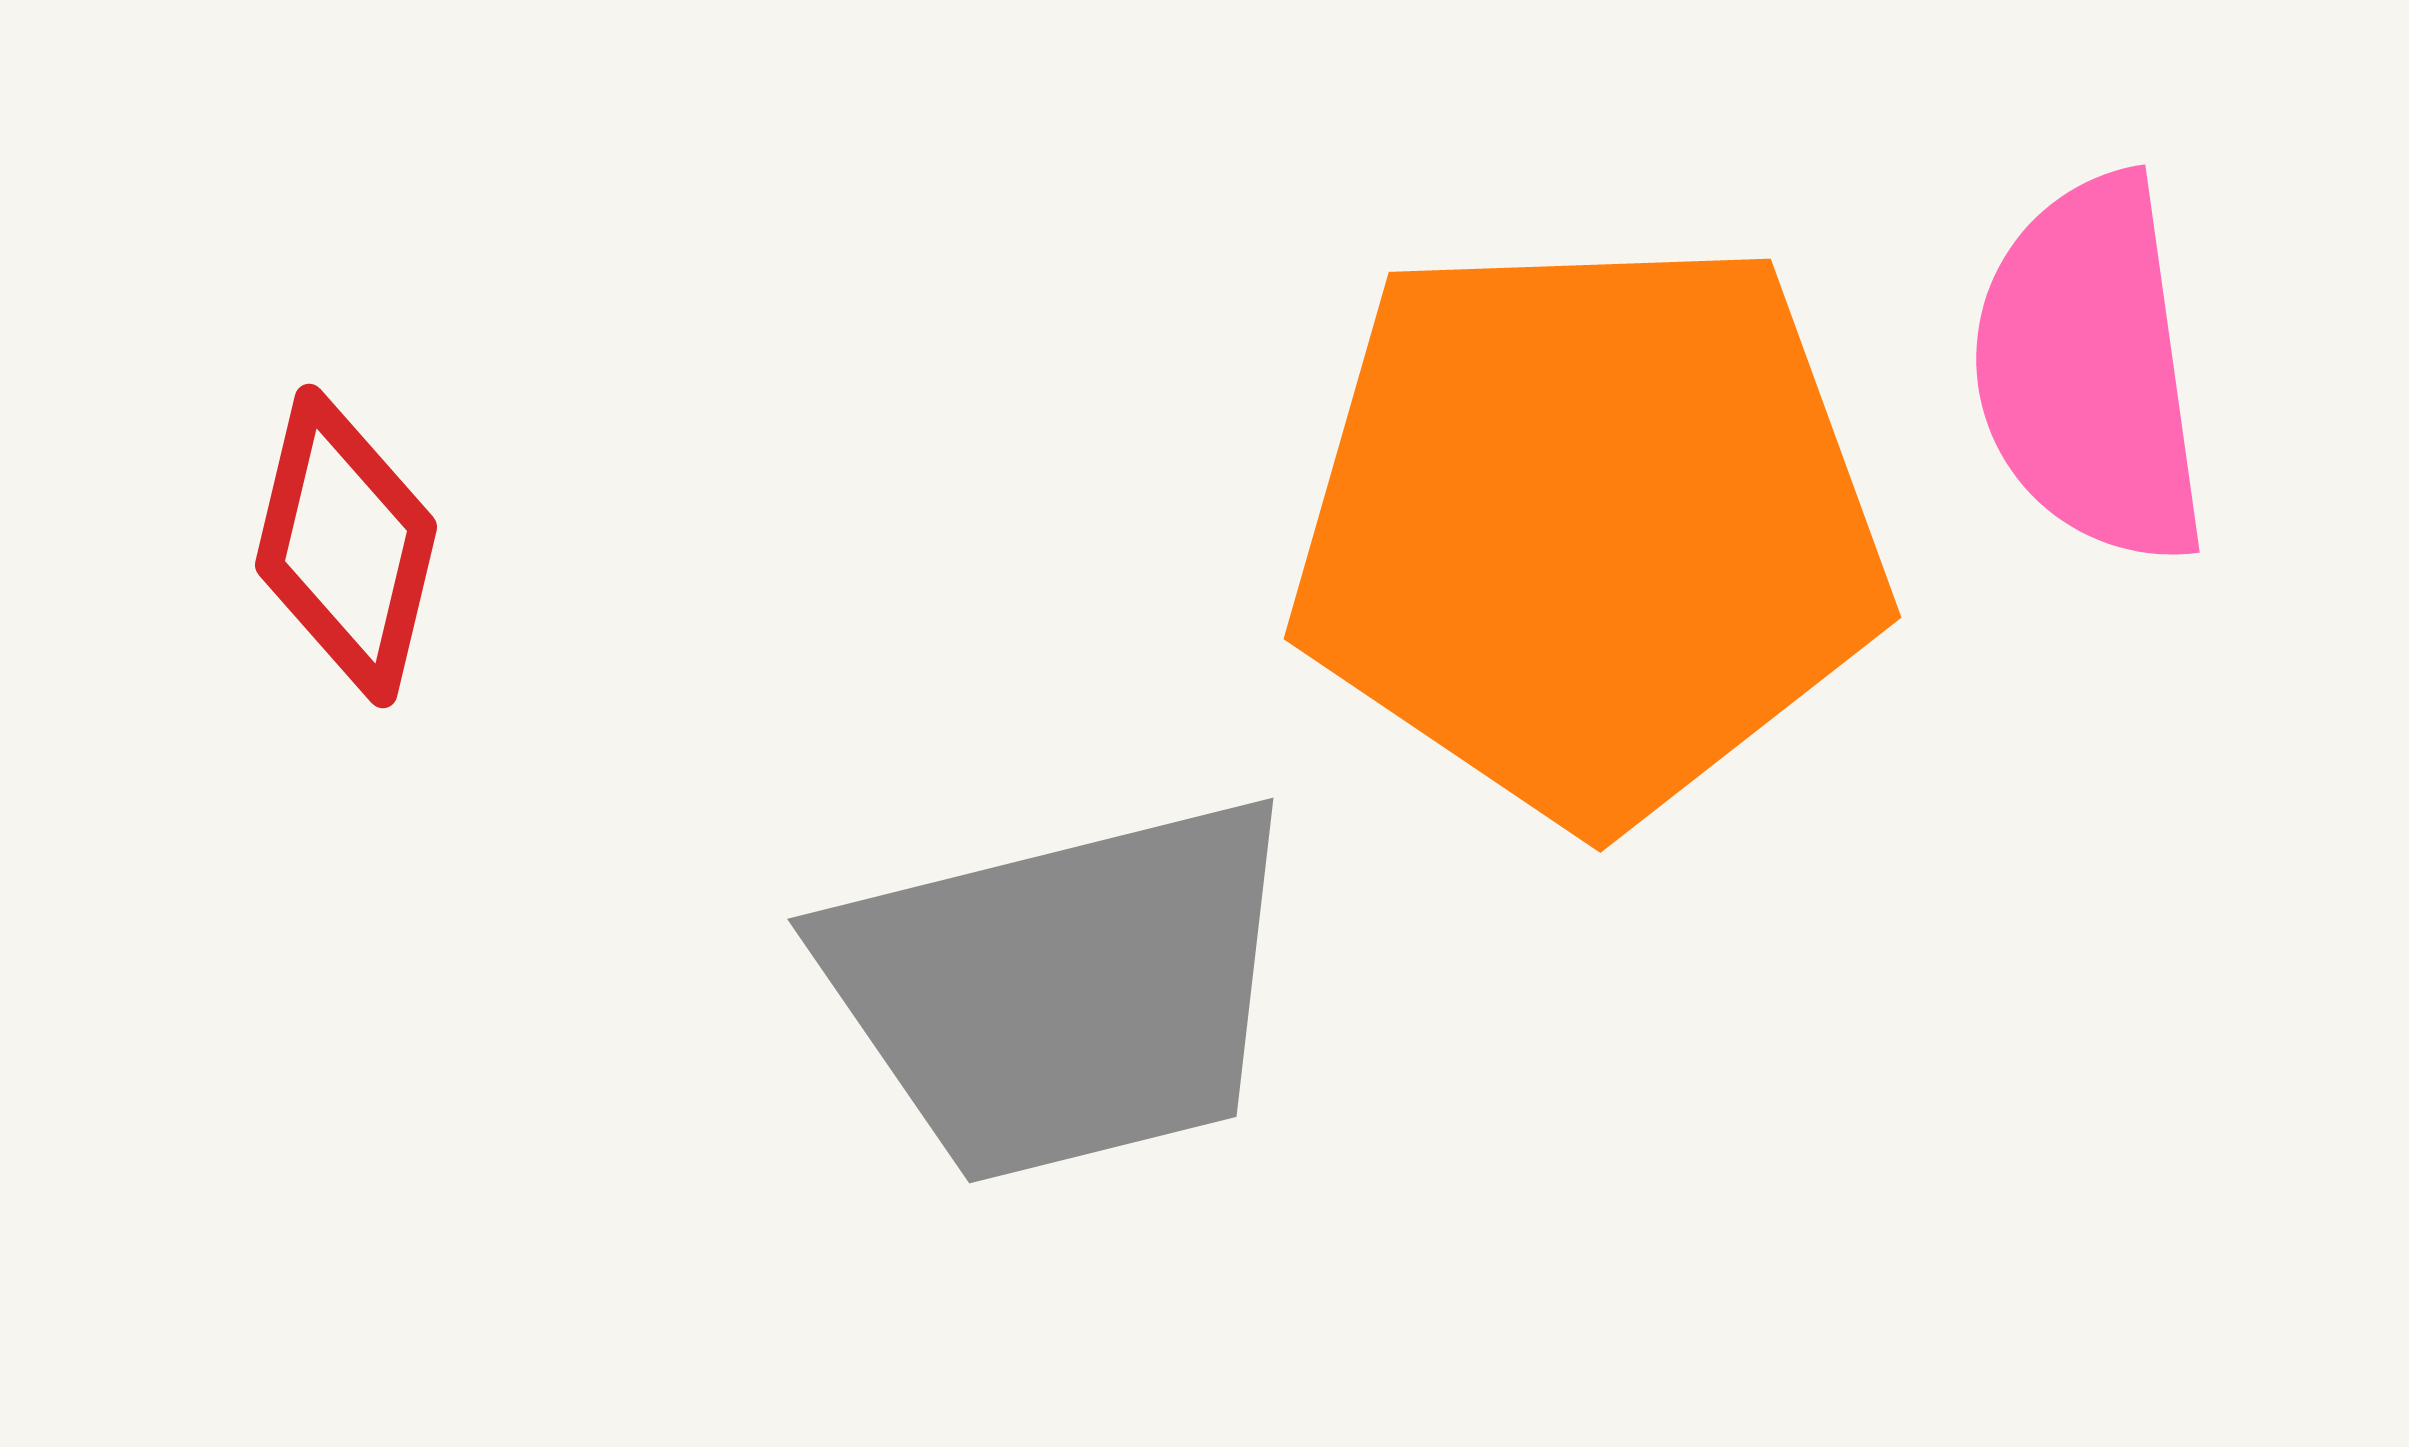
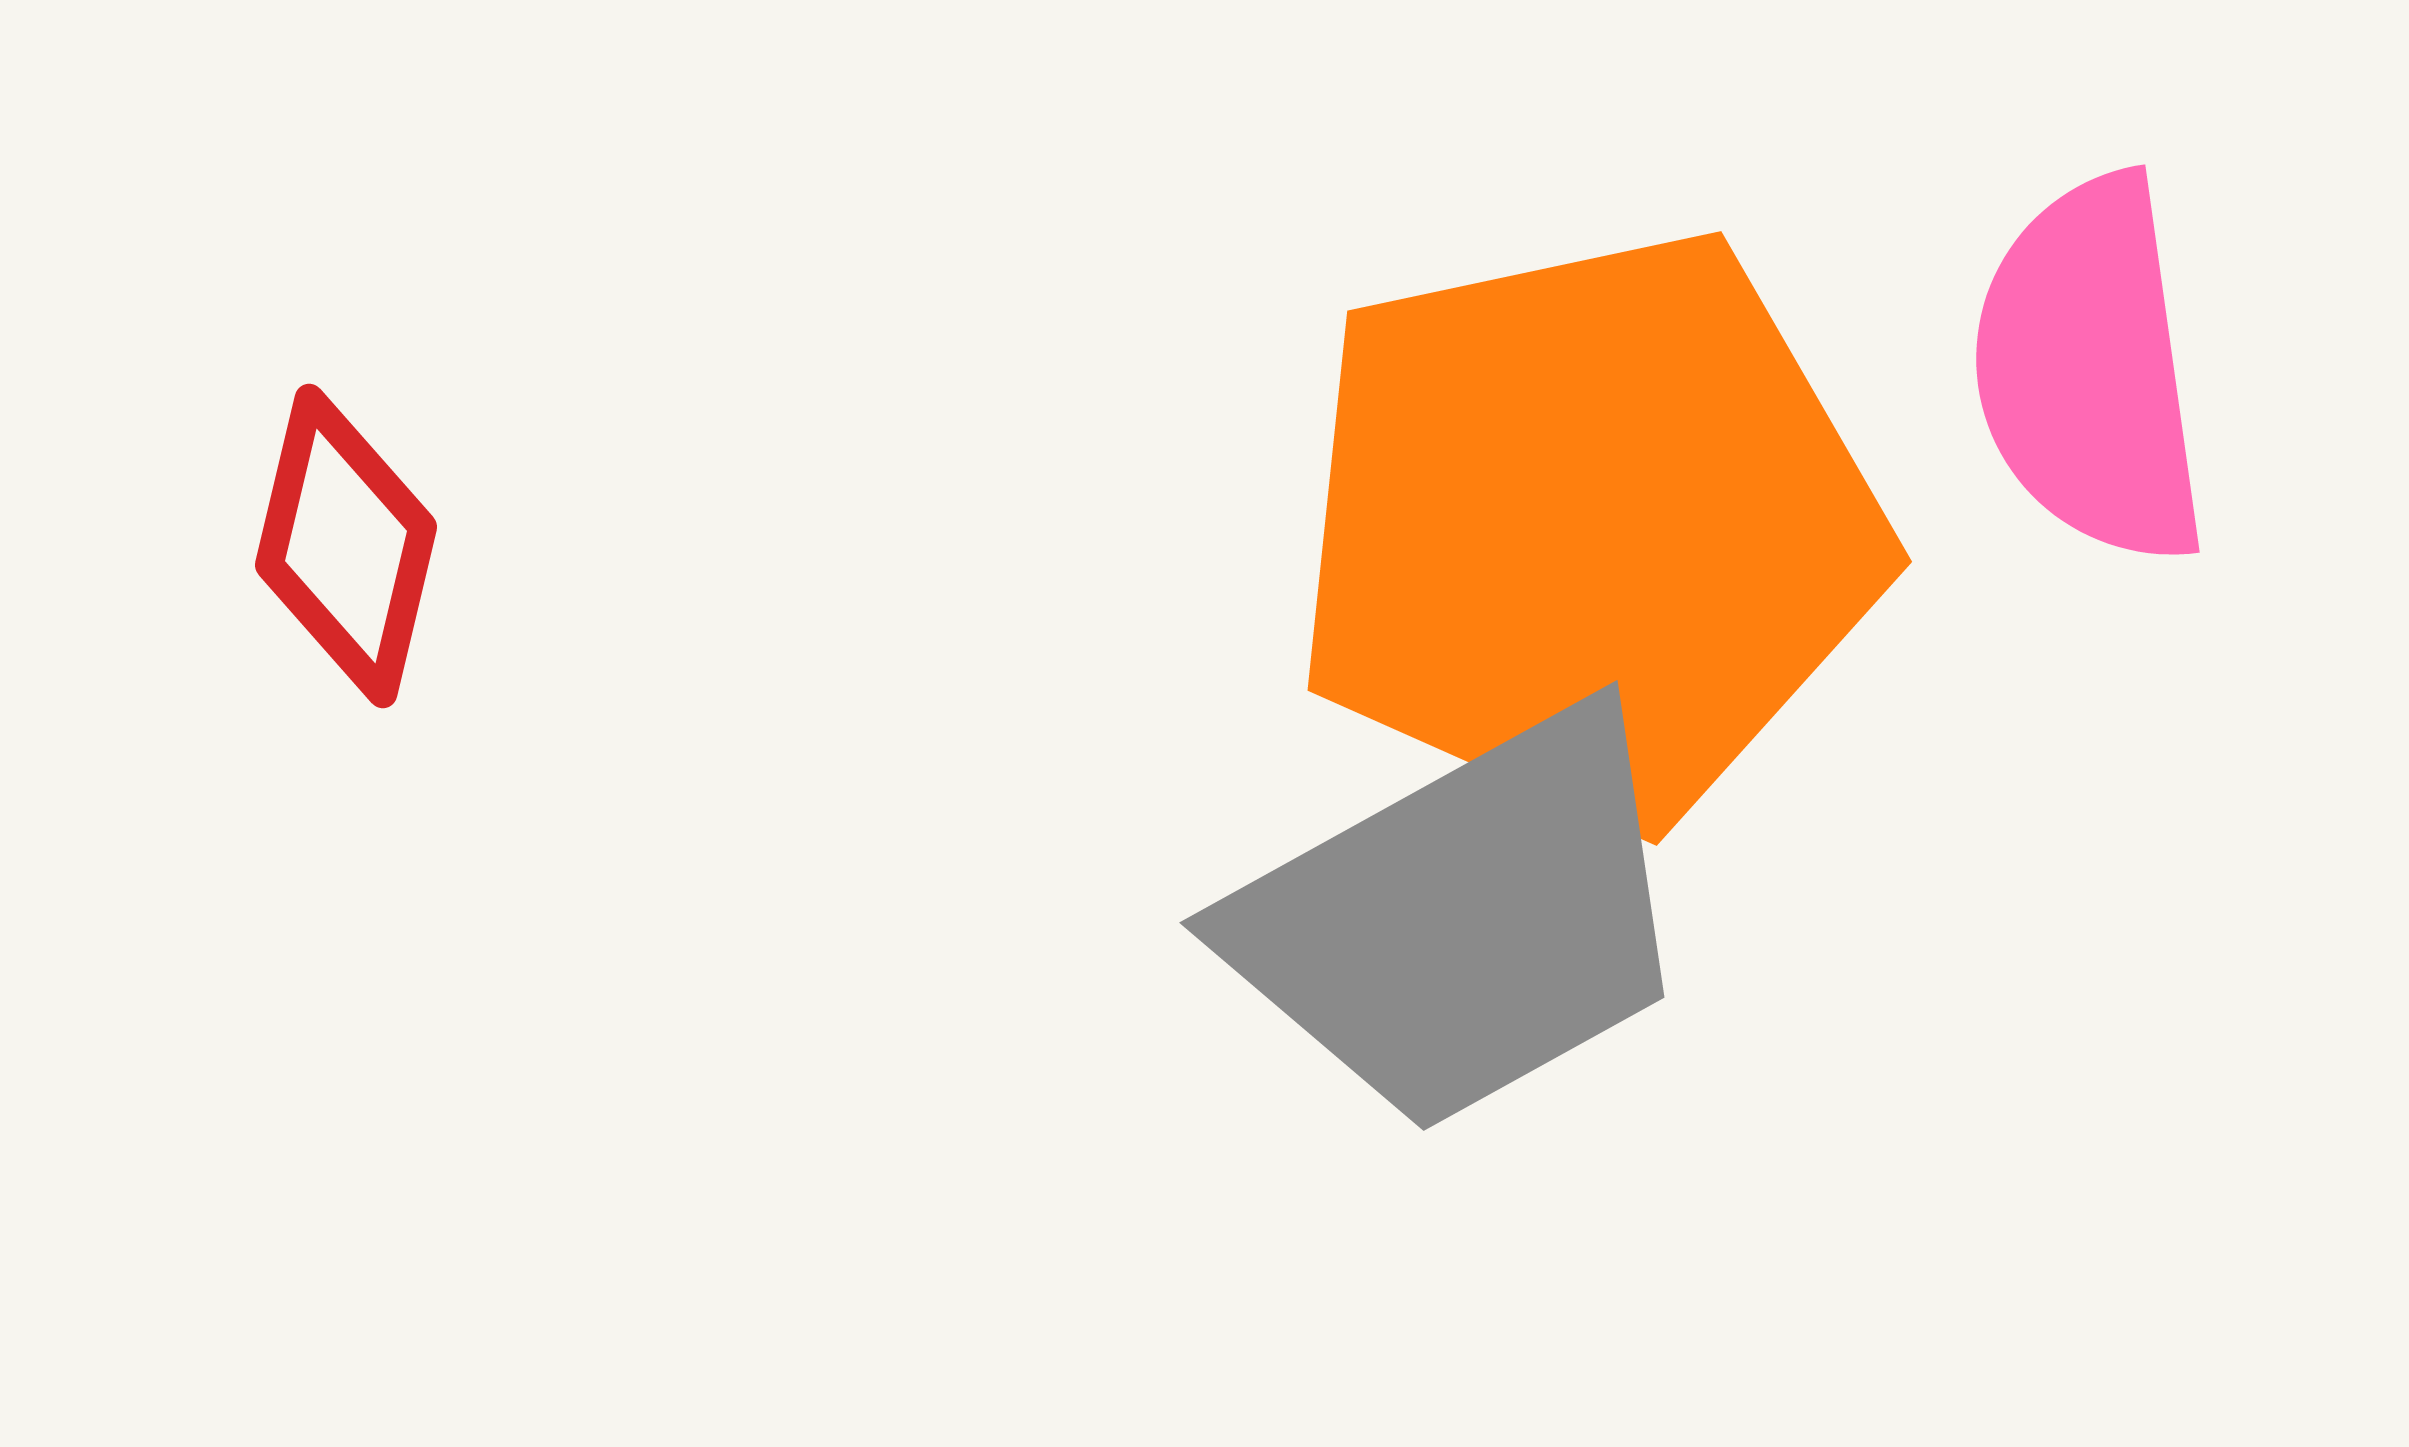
orange pentagon: rotated 10 degrees counterclockwise
gray trapezoid: moved 401 px right, 70 px up; rotated 15 degrees counterclockwise
